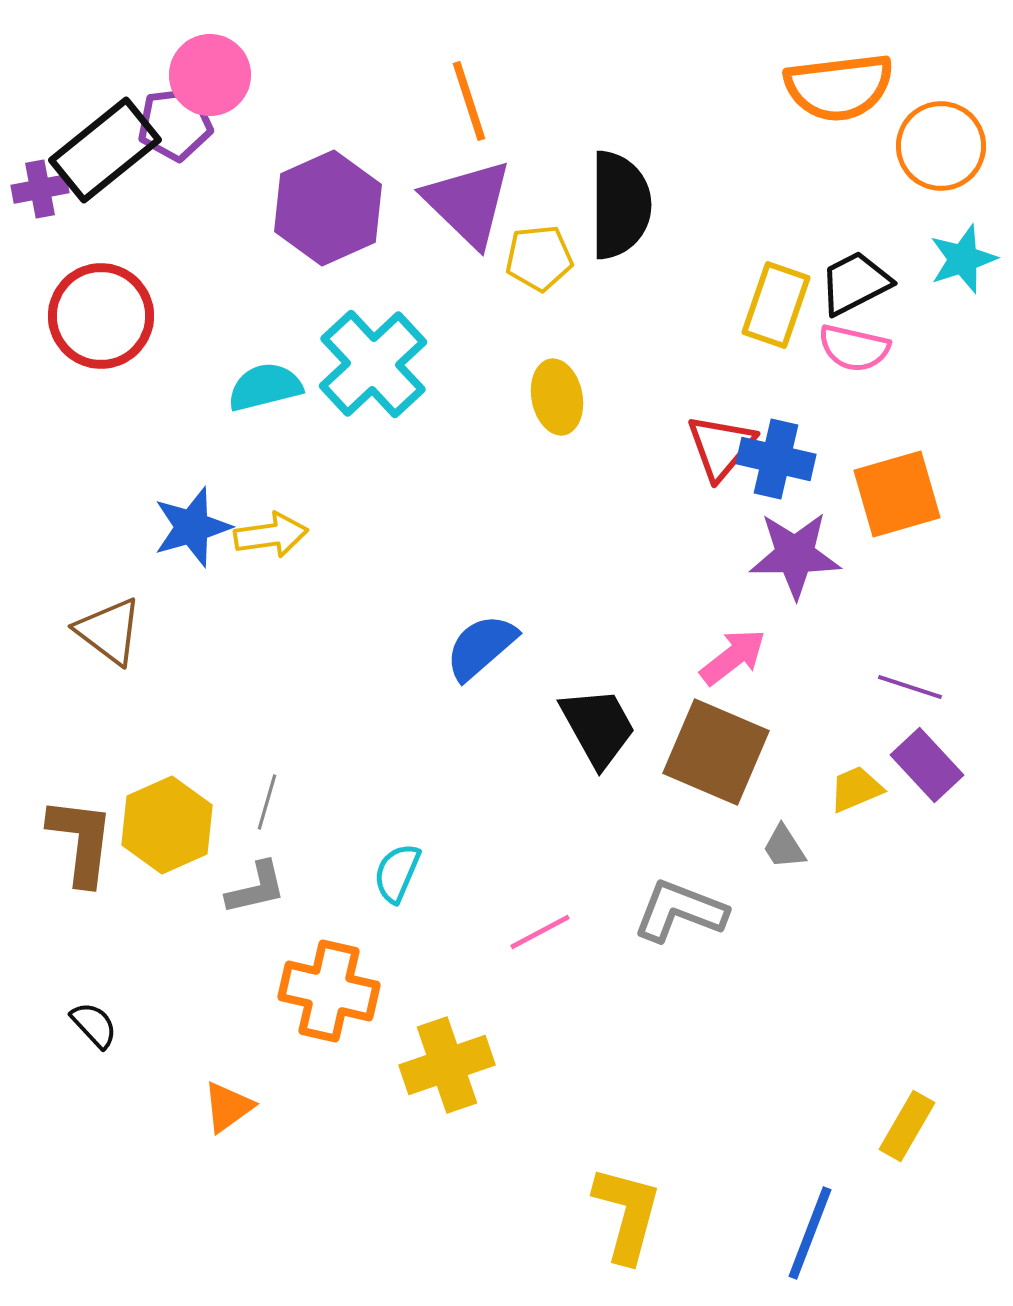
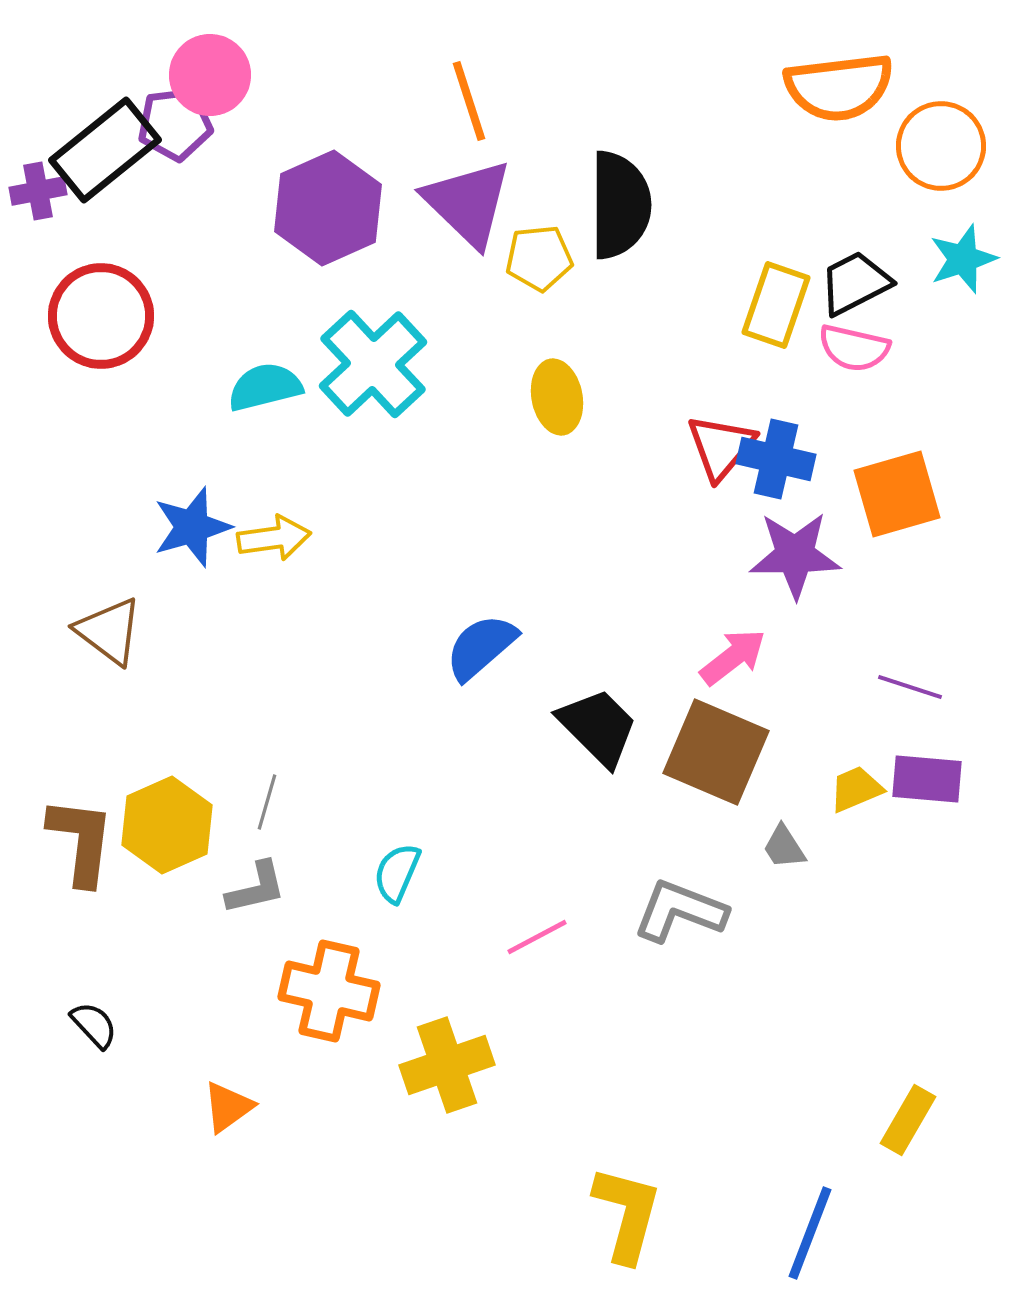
purple cross at (40, 189): moved 2 px left, 2 px down
yellow arrow at (271, 535): moved 3 px right, 3 px down
black trapezoid at (598, 727): rotated 16 degrees counterclockwise
purple rectangle at (927, 765): moved 14 px down; rotated 42 degrees counterclockwise
pink line at (540, 932): moved 3 px left, 5 px down
yellow rectangle at (907, 1126): moved 1 px right, 6 px up
